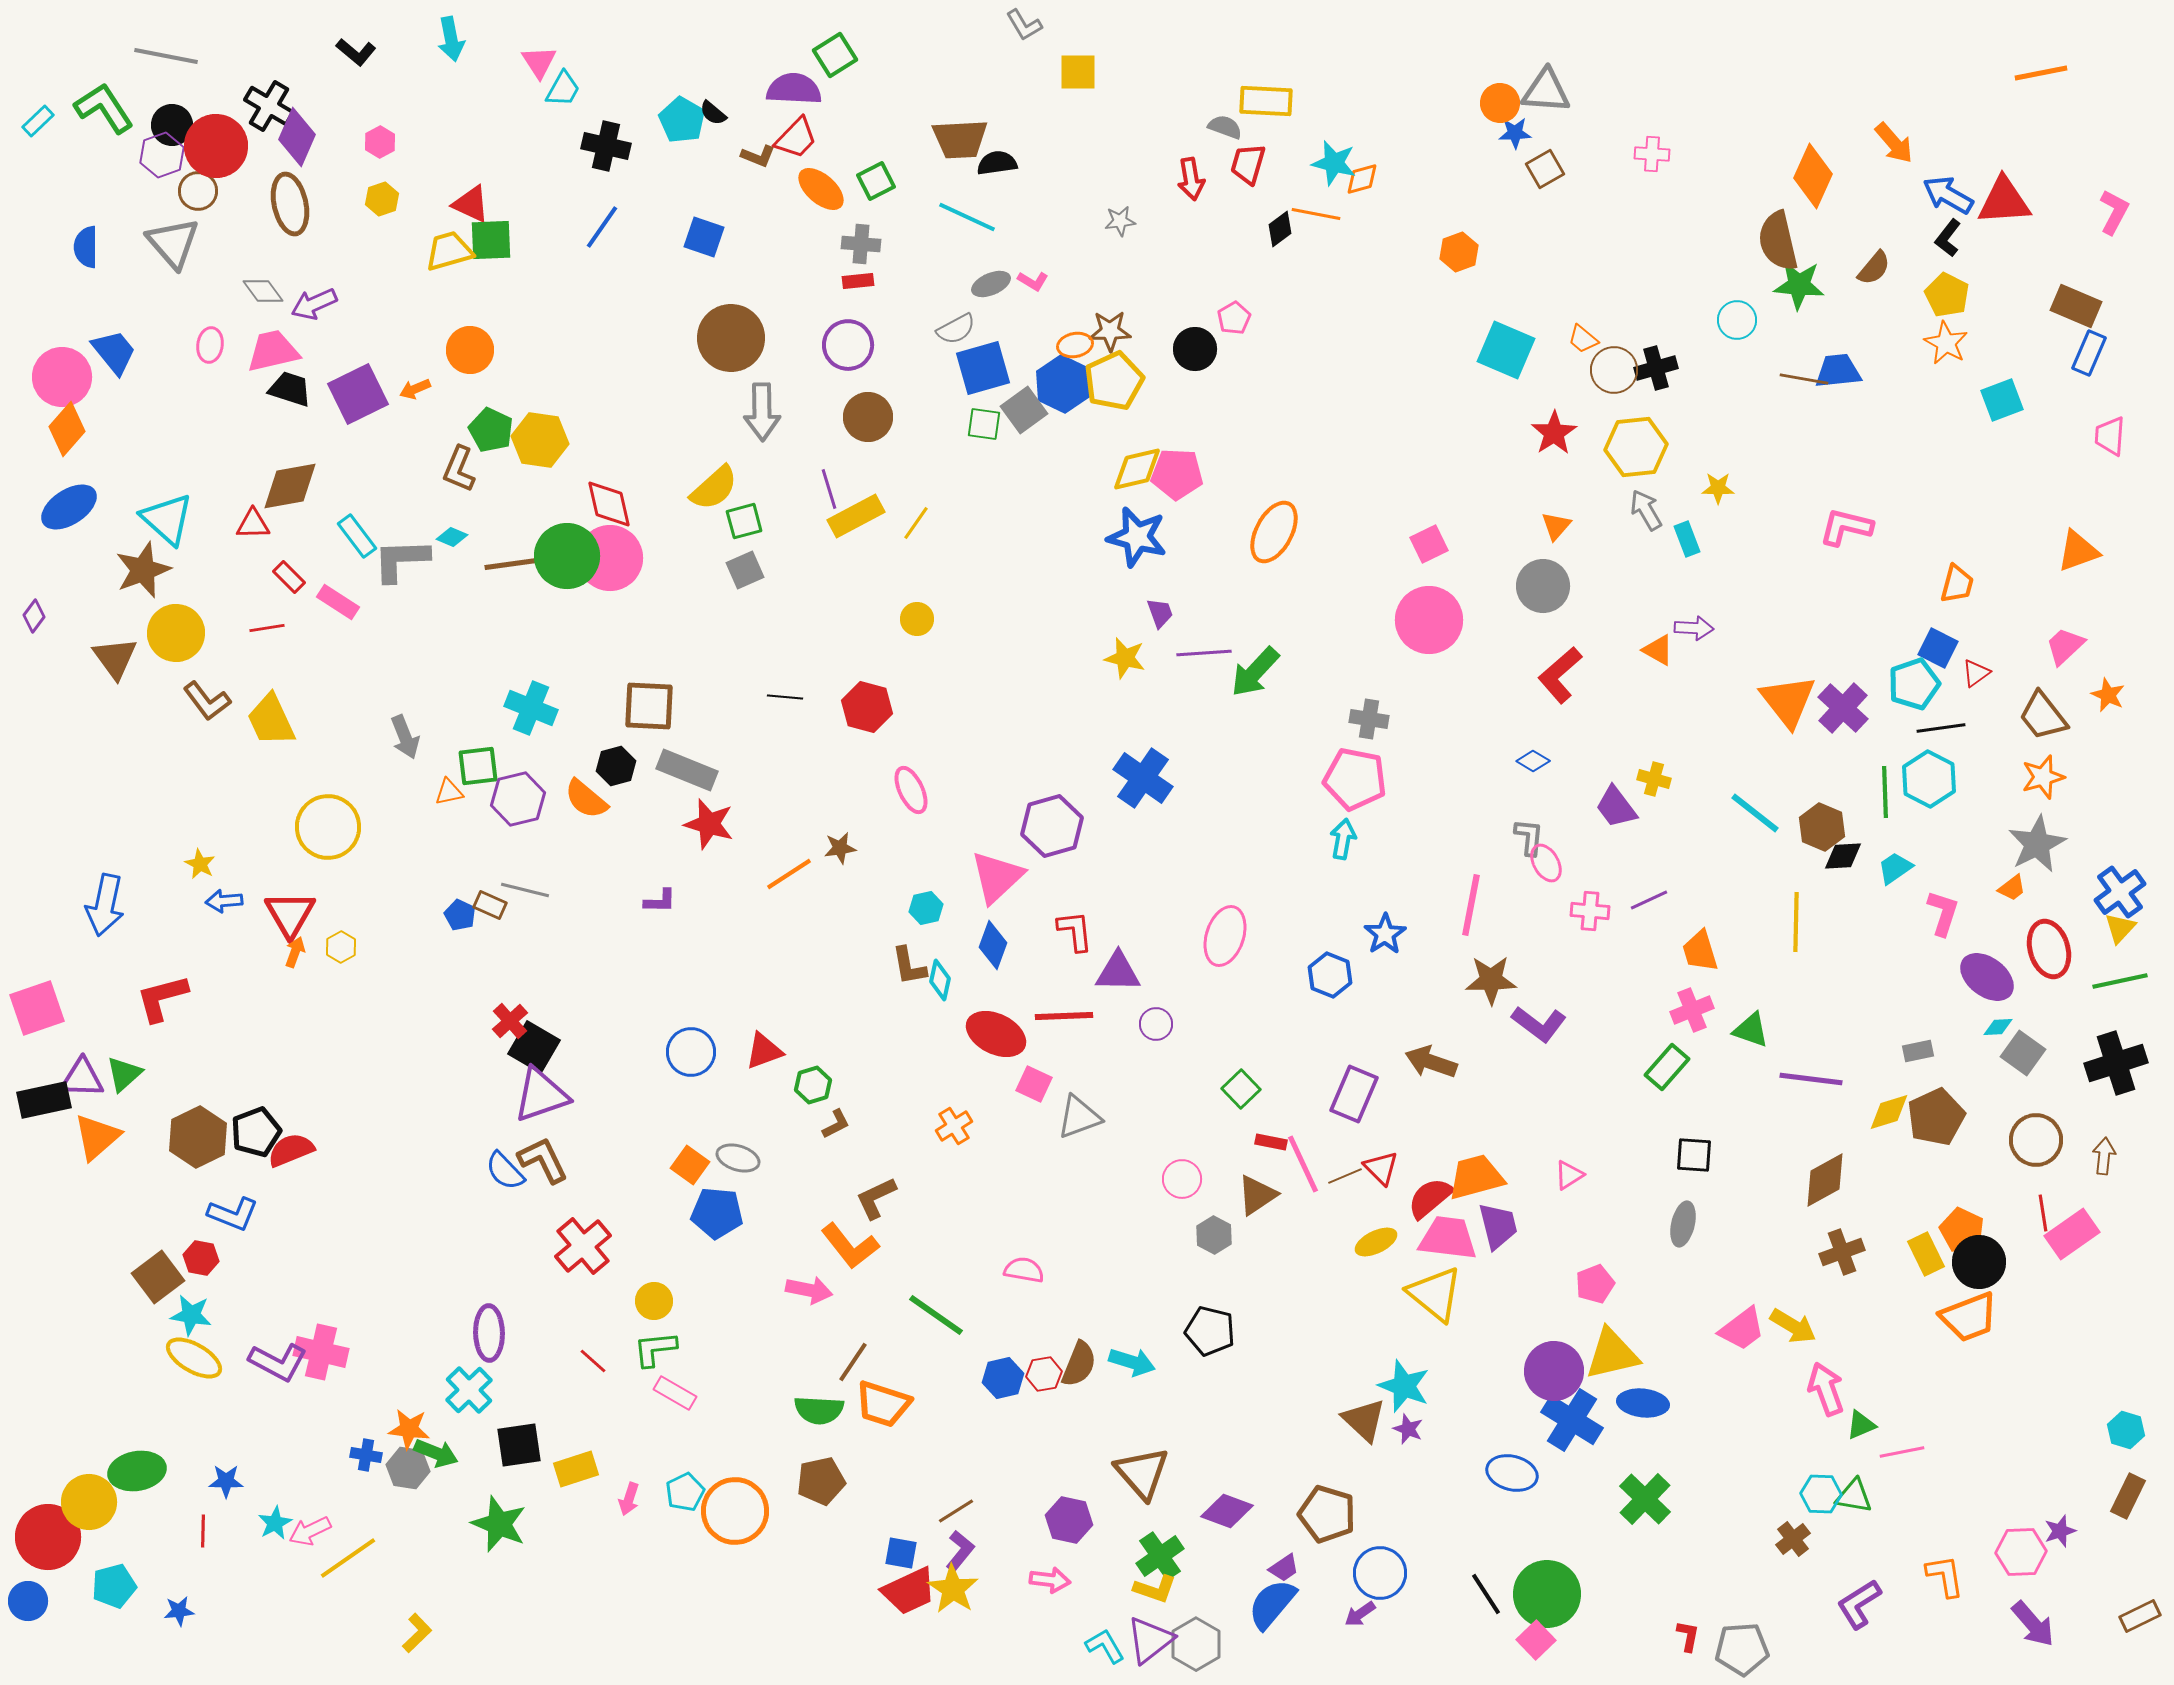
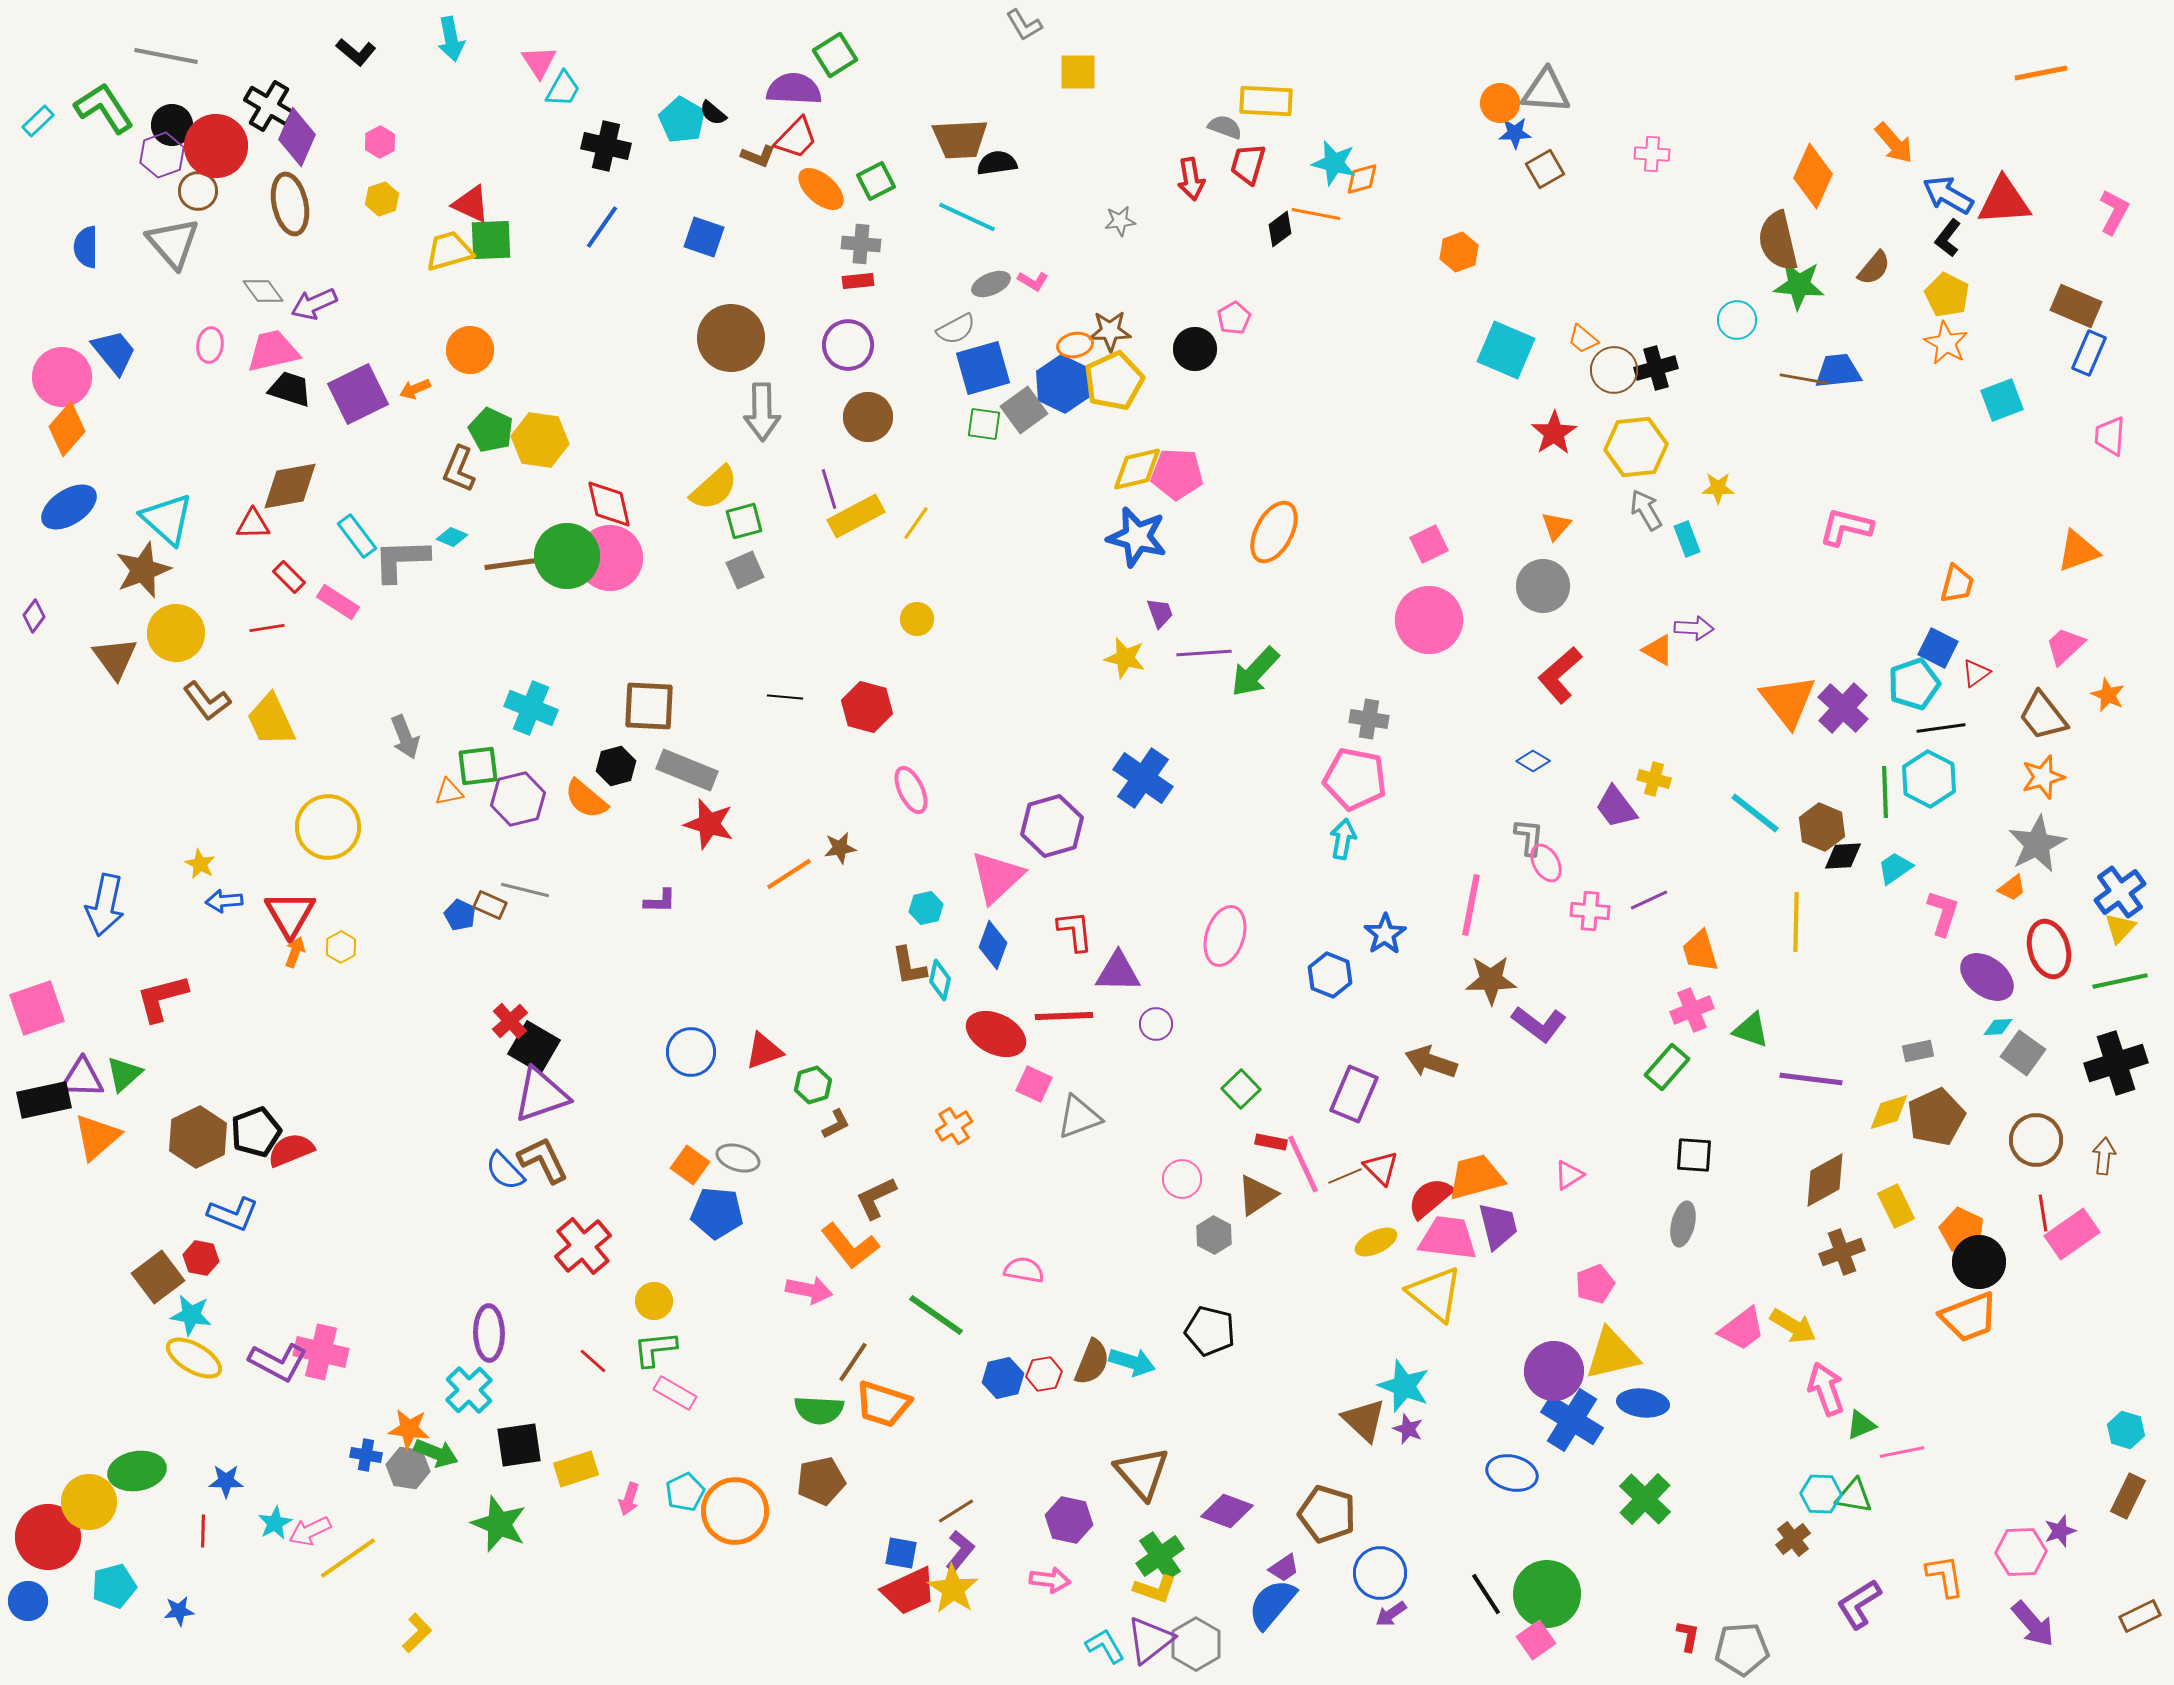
yellow rectangle at (1926, 1254): moved 30 px left, 48 px up
brown semicircle at (1079, 1364): moved 13 px right, 2 px up
purple arrow at (1360, 1614): moved 31 px right
pink square at (1536, 1640): rotated 9 degrees clockwise
